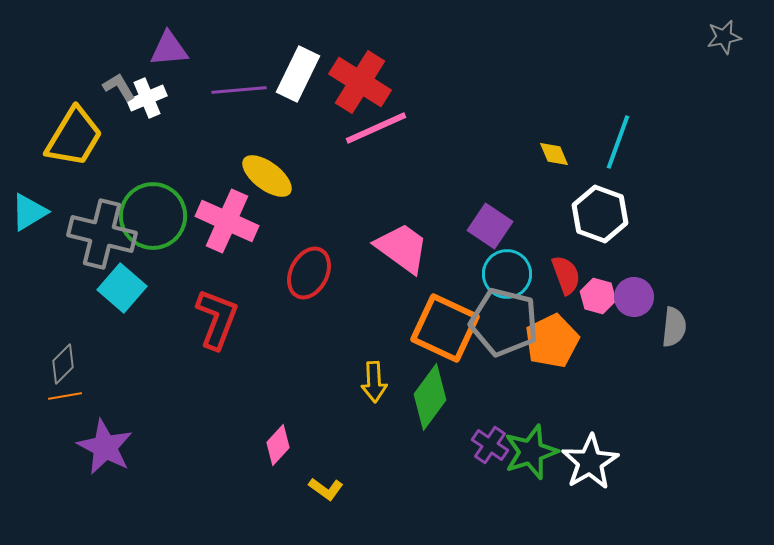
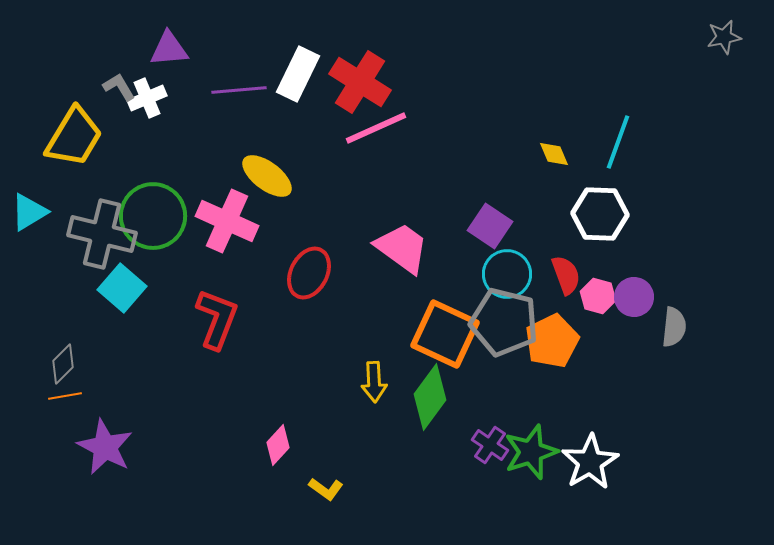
white hexagon: rotated 18 degrees counterclockwise
orange square: moved 6 px down
